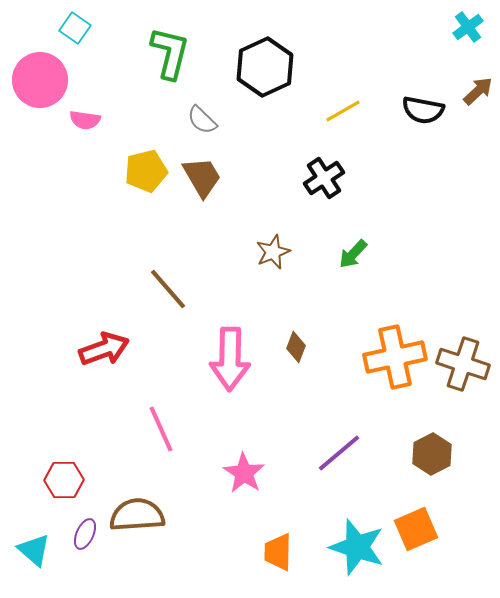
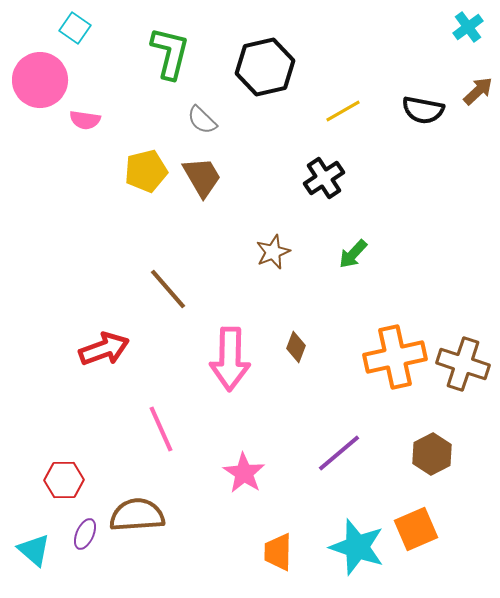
black hexagon: rotated 12 degrees clockwise
